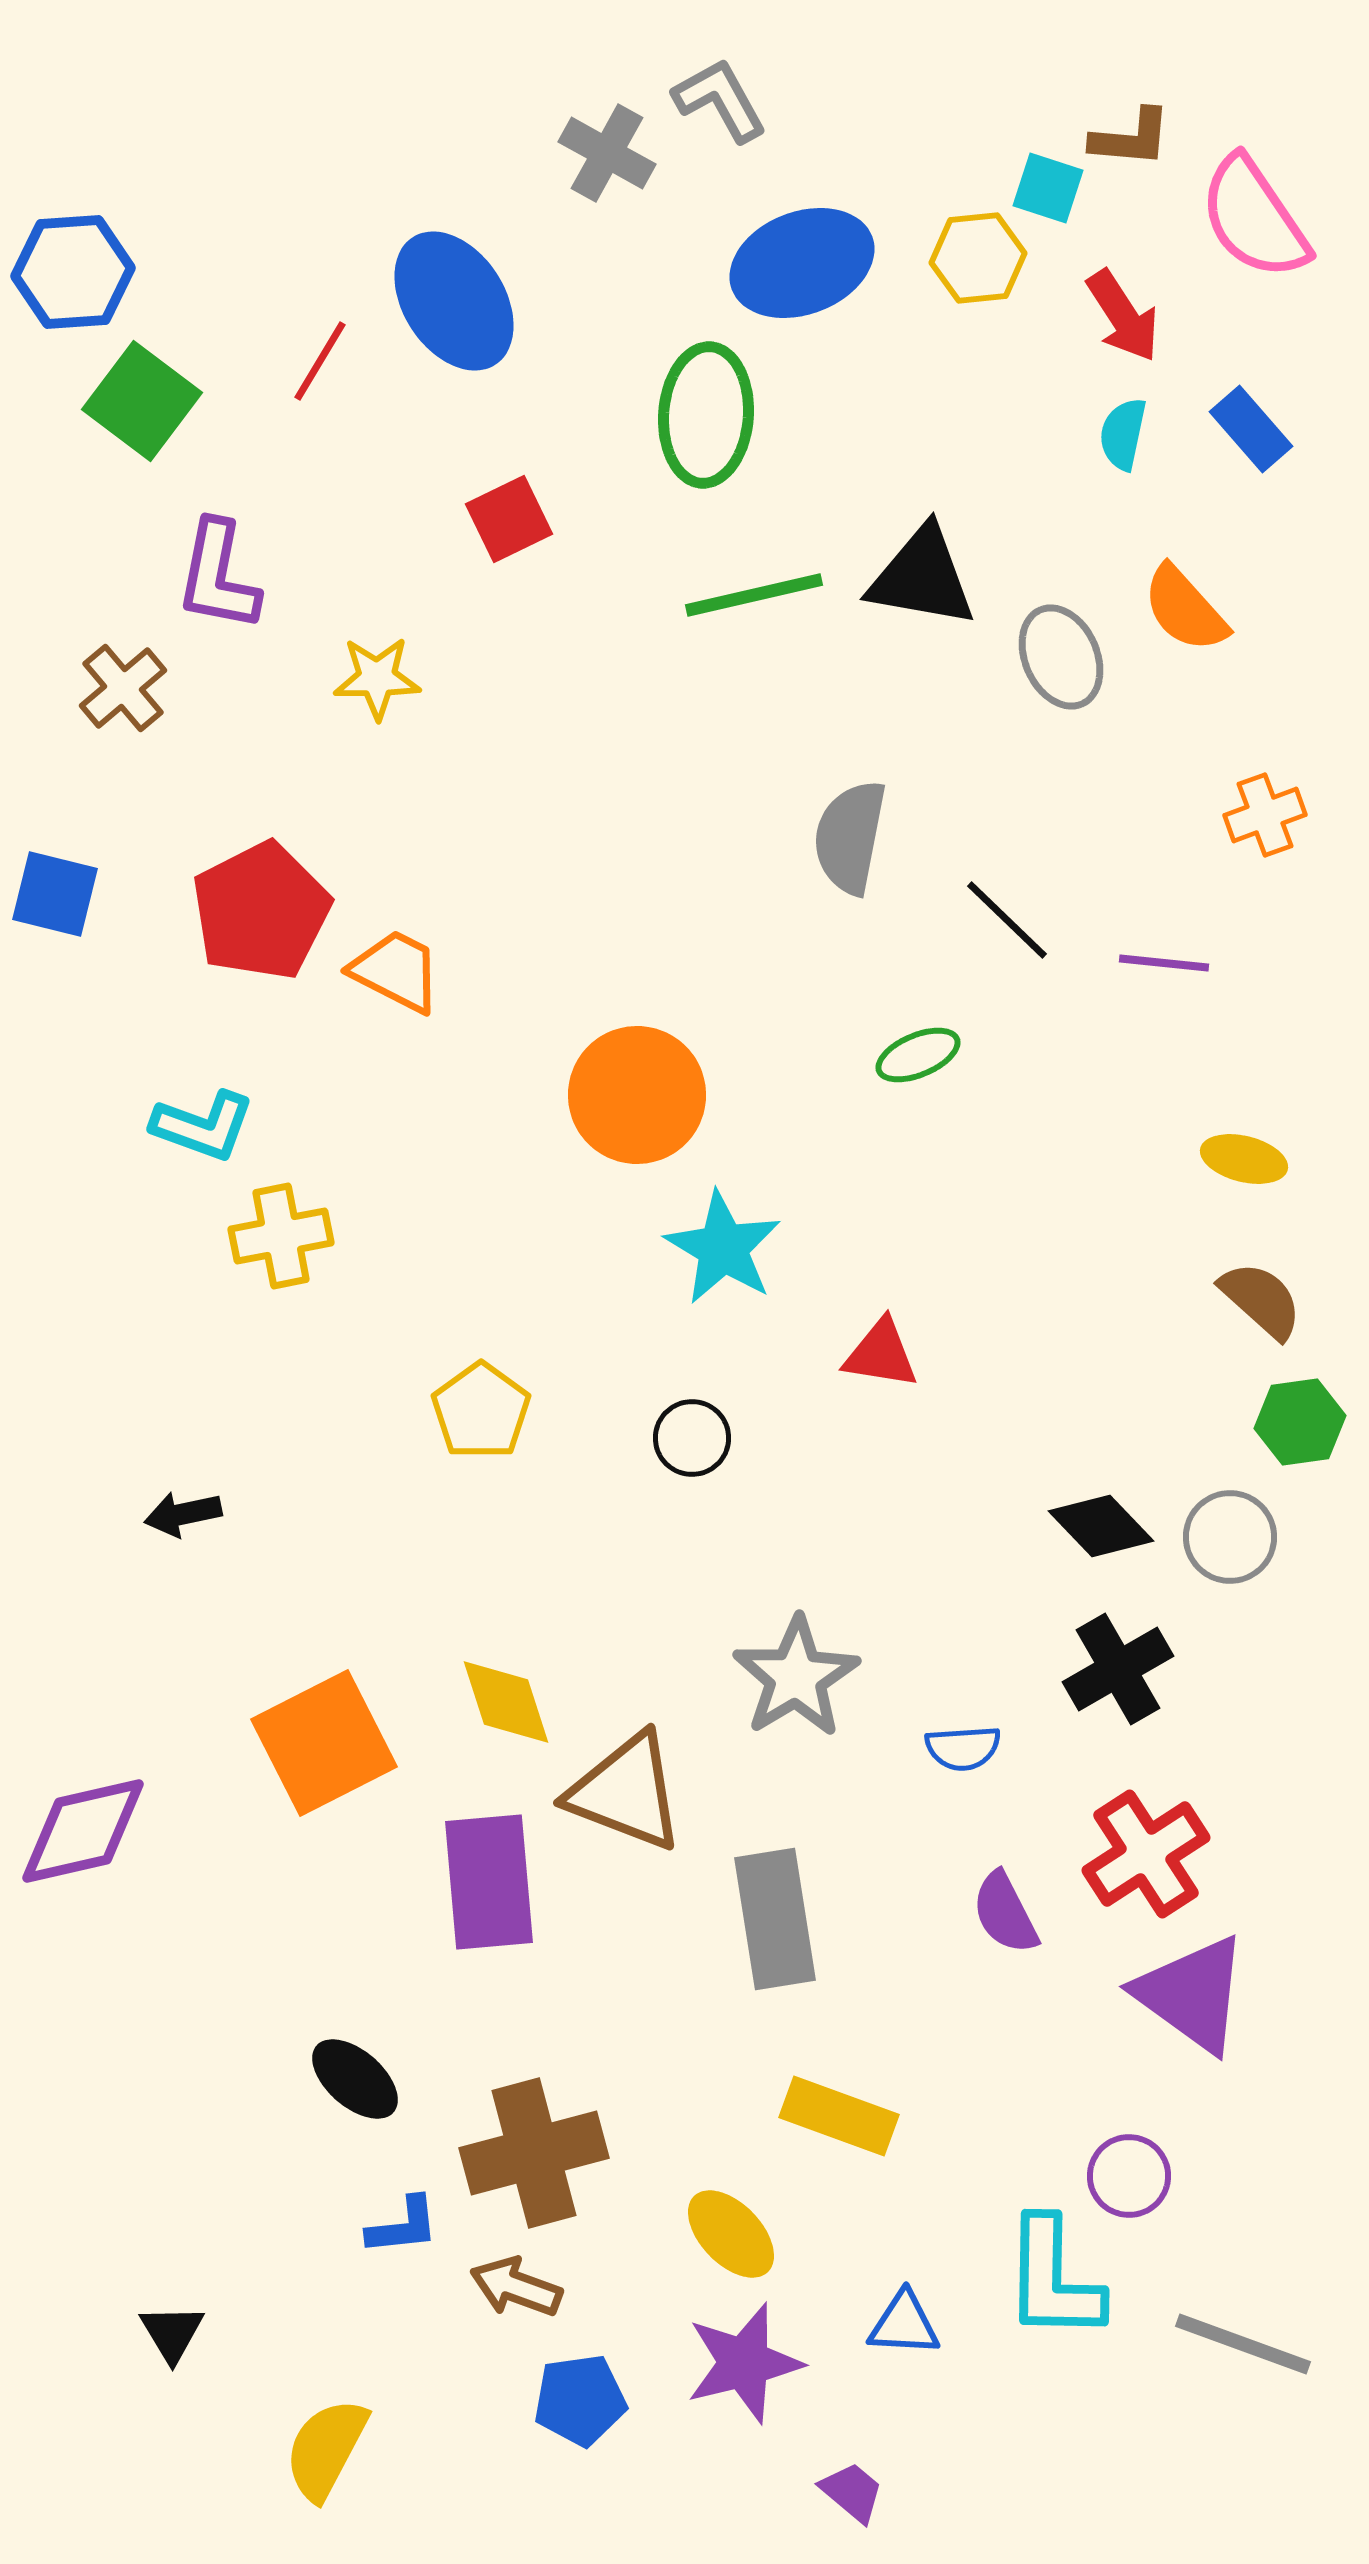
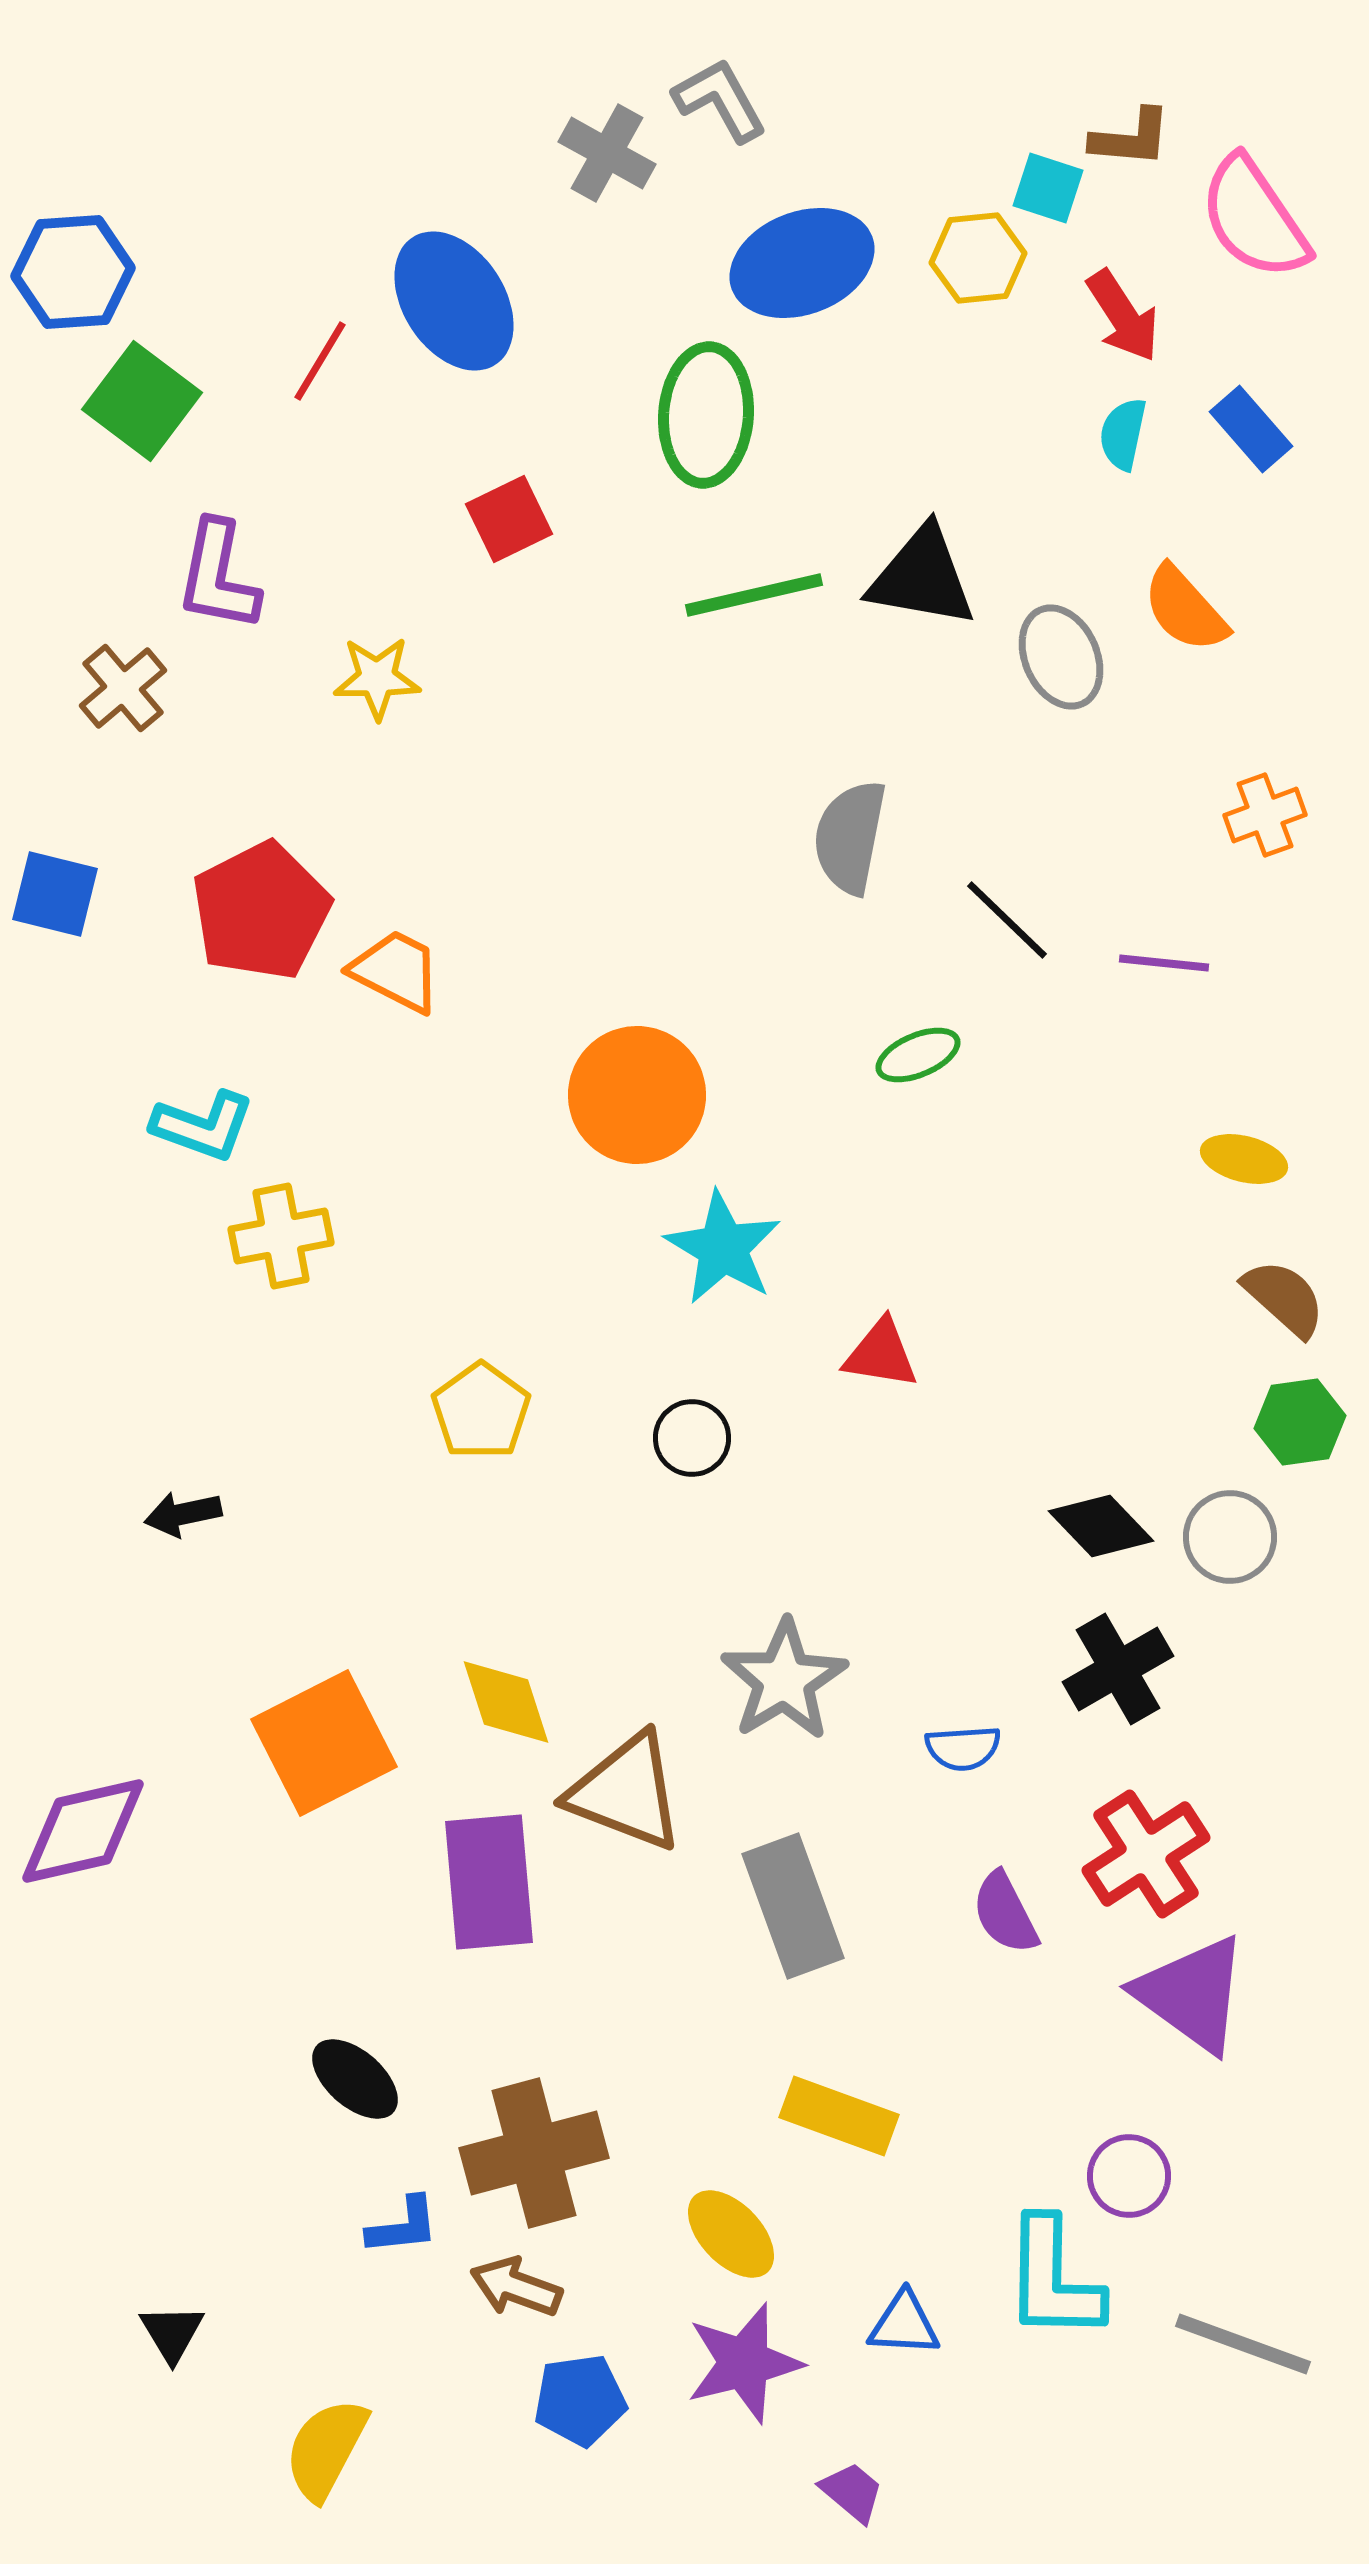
brown semicircle at (1261, 1300): moved 23 px right, 2 px up
gray star at (796, 1677): moved 12 px left, 3 px down
gray rectangle at (775, 1919): moved 18 px right, 13 px up; rotated 11 degrees counterclockwise
